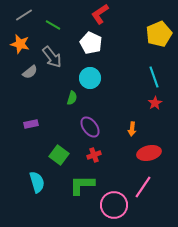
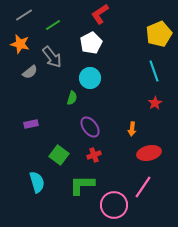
green line: rotated 63 degrees counterclockwise
white pentagon: rotated 20 degrees clockwise
cyan line: moved 6 px up
